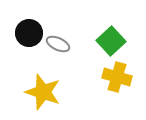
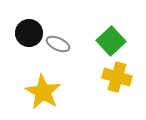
yellow star: rotated 12 degrees clockwise
